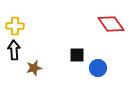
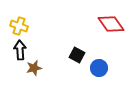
yellow cross: moved 4 px right; rotated 18 degrees clockwise
black arrow: moved 6 px right
black square: rotated 28 degrees clockwise
blue circle: moved 1 px right
